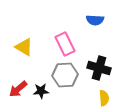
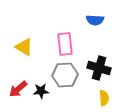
pink rectangle: rotated 20 degrees clockwise
